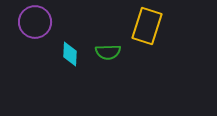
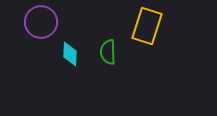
purple circle: moved 6 px right
green semicircle: rotated 90 degrees clockwise
